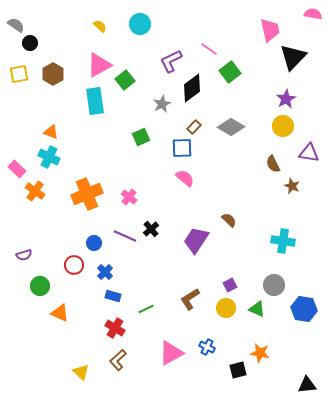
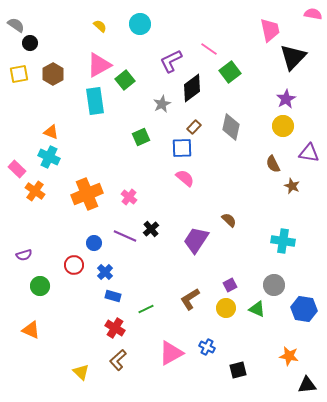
gray diamond at (231, 127): rotated 72 degrees clockwise
orange triangle at (60, 313): moved 29 px left, 17 px down
orange star at (260, 353): moved 29 px right, 3 px down
